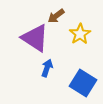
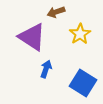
brown arrow: moved 4 px up; rotated 18 degrees clockwise
purple triangle: moved 3 px left, 1 px up
blue arrow: moved 1 px left, 1 px down
